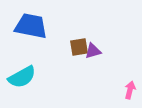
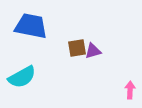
brown square: moved 2 px left, 1 px down
pink arrow: rotated 12 degrees counterclockwise
